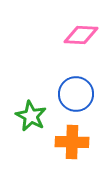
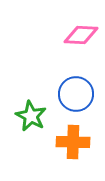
orange cross: moved 1 px right
